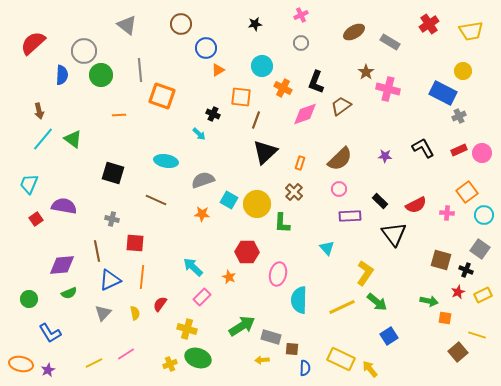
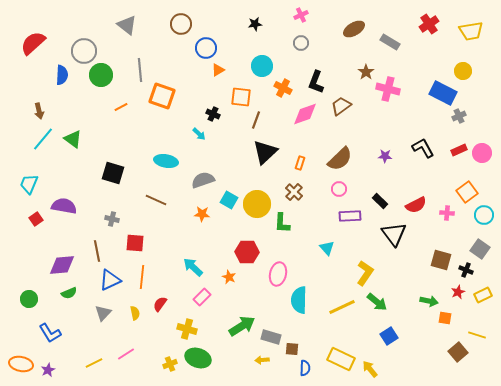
brown ellipse at (354, 32): moved 3 px up
orange line at (119, 115): moved 2 px right, 8 px up; rotated 24 degrees counterclockwise
